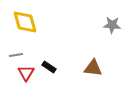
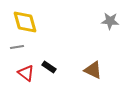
gray star: moved 2 px left, 4 px up
gray line: moved 1 px right, 8 px up
brown triangle: moved 2 px down; rotated 18 degrees clockwise
red triangle: rotated 24 degrees counterclockwise
